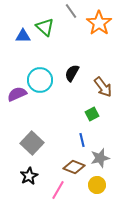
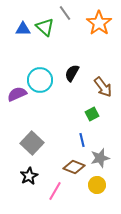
gray line: moved 6 px left, 2 px down
blue triangle: moved 7 px up
pink line: moved 3 px left, 1 px down
